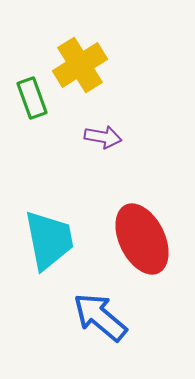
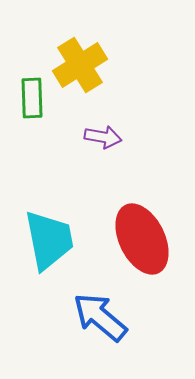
green rectangle: rotated 18 degrees clockwise
